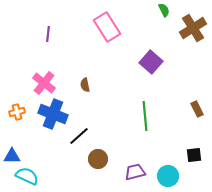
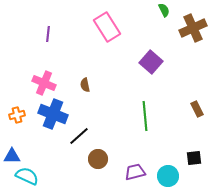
brown cross: rotated 8 degrees clockwise
pink cross: rotated 15 degrees counterclockwise
orange cross: moved 3 px down
black square: moved 3 px down
